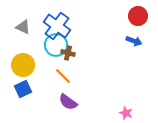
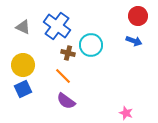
cyan circle: moved 35 px right
purple semicircle: moved 2 px left, 1 px up
